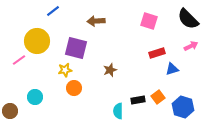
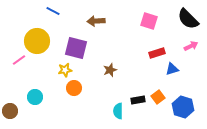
blue line: rotated 64 degrees clockwise
